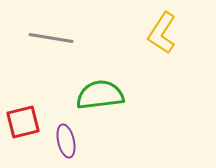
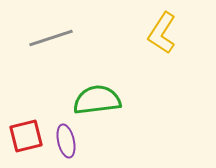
gray line: rotated 27 degrees counterclockwise
green semicircle: moved 3 px left, 5 px down
red square: moved 3 px right, 14 px down
